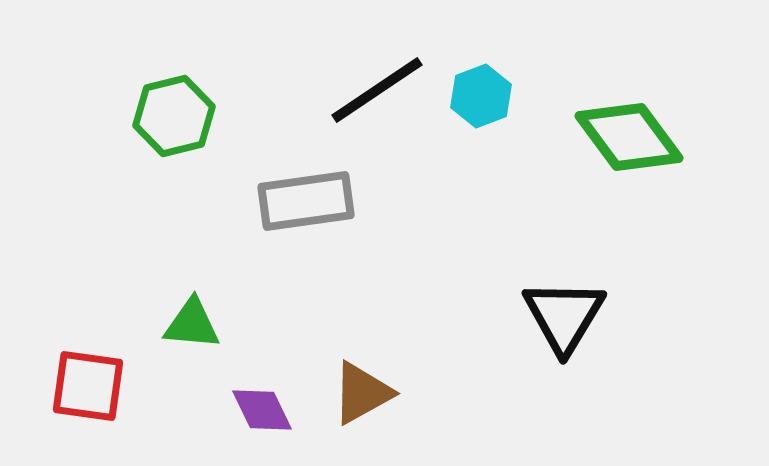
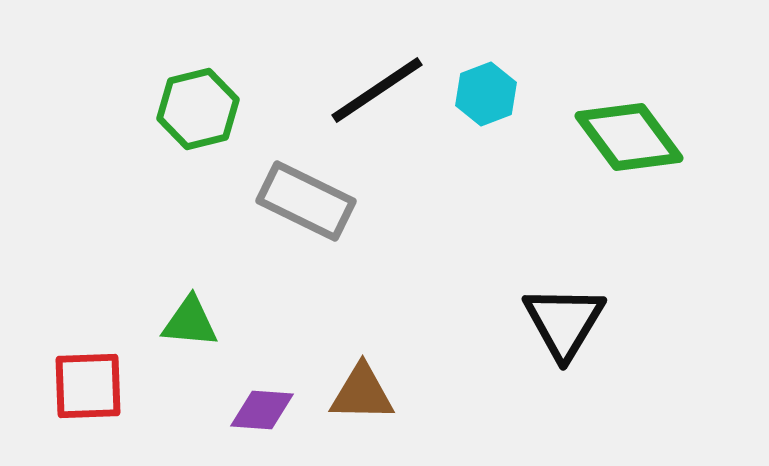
cyan hexagon: moved 5 px right, 2 px up
green hexagon: moved 24 px right, 7 px up
gray rectangle: rotated 34 degrees clockwise
black triangle: moved 6 px down
green triangle: moved 2 px left, 2 px up
red square: rotated 10 degrees counterclockwise
brown triangle: rotated 30 degrees clockwise
purple diamond: rotated 60 degrees counterclockwise
